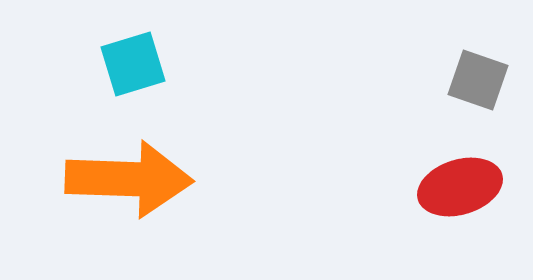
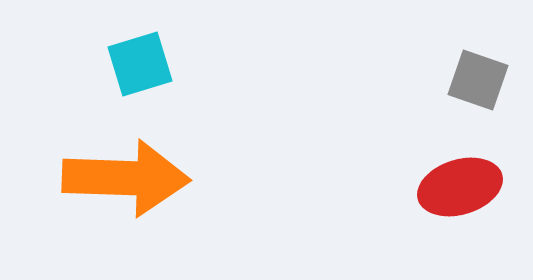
cyan square: moved 7 px right
orange arrow: moved 3 px left, 1 px up
